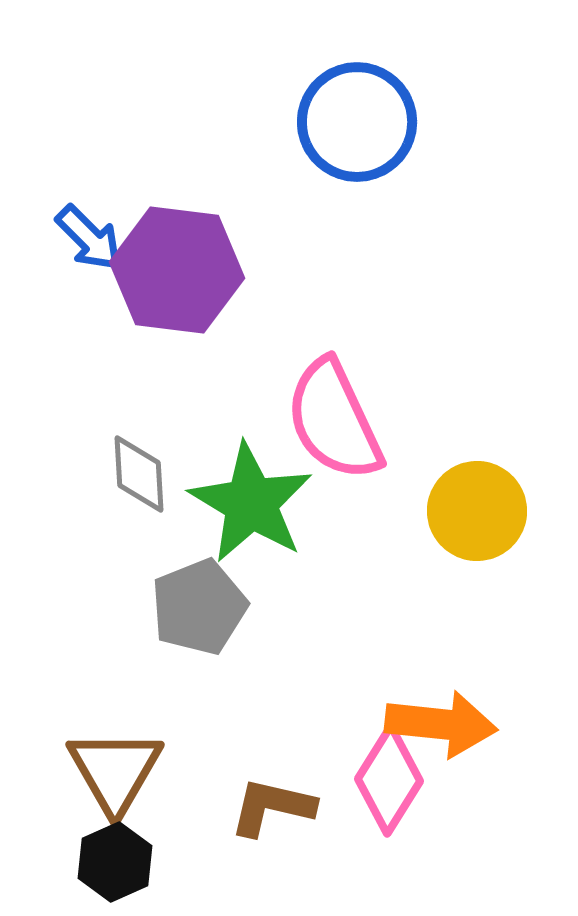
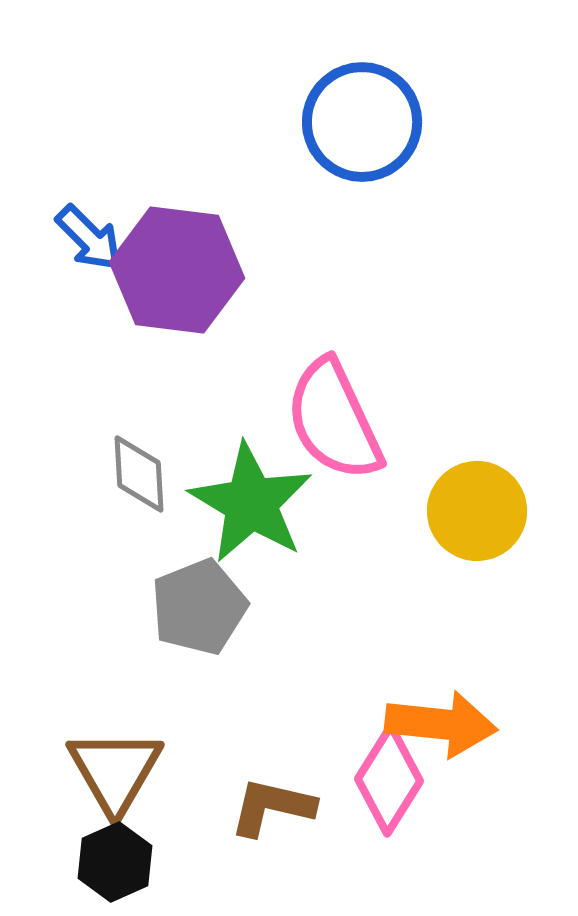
blue circle: moved 5 px right
